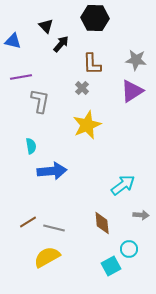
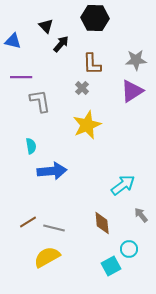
gray star: rotated 10 degrees counterclockwise
purple line: rotated 10 degrees clockwise
gray L-shape: rotated 20 degrees counterclockwise
gray arrow: rotated 133 degrees counterclockwise
